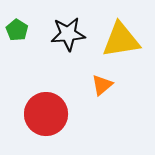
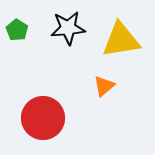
black star: moved 6 px up
orange triangle: moved 2 px right, 1 px down
red circle: moved 3 px left, 4 px down
